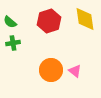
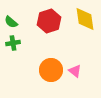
green semicircle: moved 1 px right
